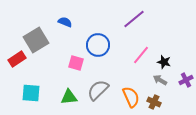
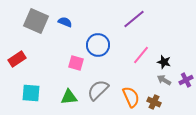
gray square: moved 19 px up; rotated 35 degrees counterclockwise
gray arrow: moved 4 px right
